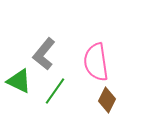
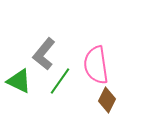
pink semicircle: moved 3 px down
green line: moved 5 px right, 10 px up
